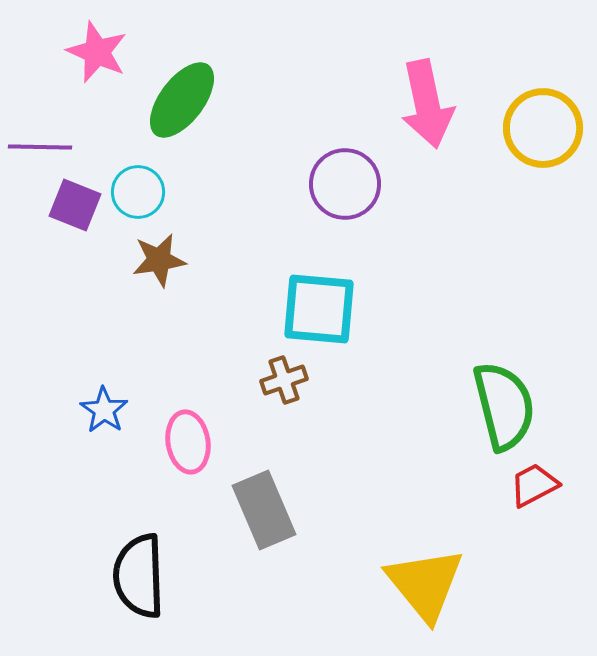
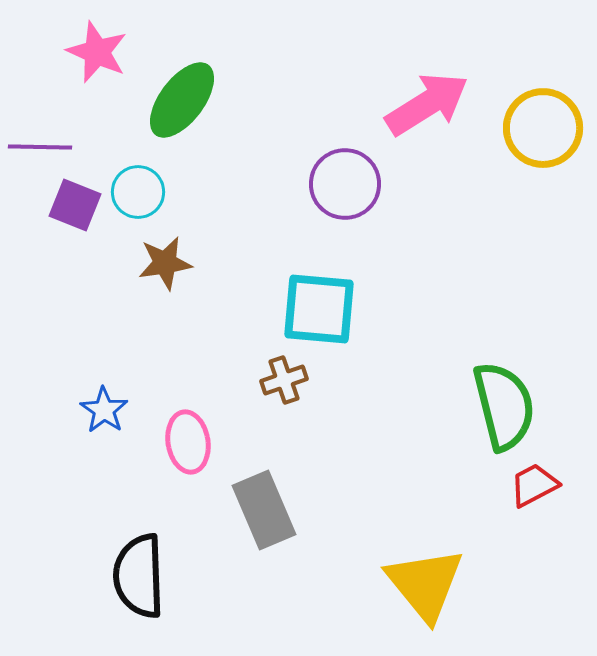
pink arrow: rotated 110 degrees counterclockwise
brown star: moved 6 px right, 3 px down
